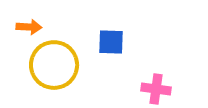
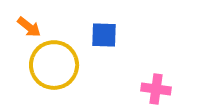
orange arrow: rotated 35 degrees clockwise
blue square: moved 7 px left, 7 px up
